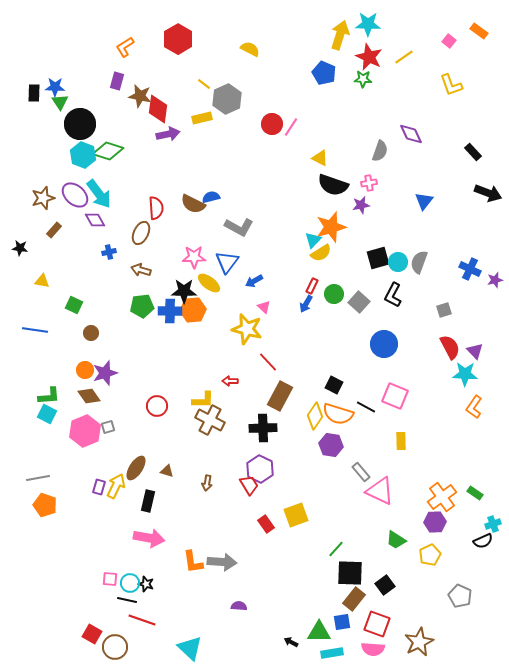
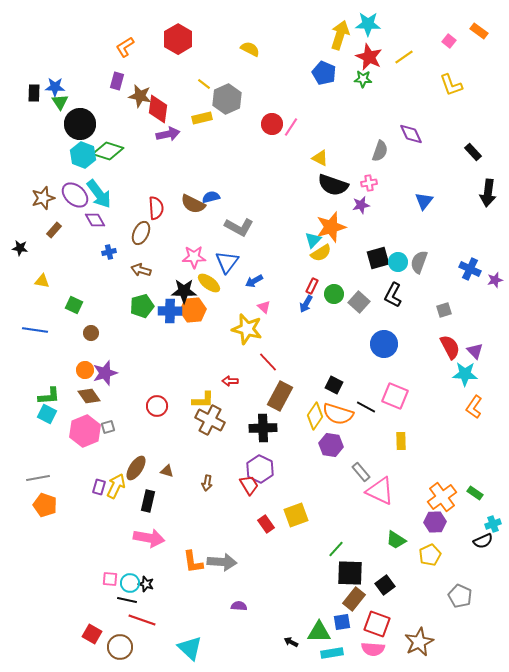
black arrow at (488, 193): rotated 76 degrees clockwise
green pentagon at (142, 306): rotated 10 degrees counterclockwise
brown circle at (115, 647): moved 5 px right
